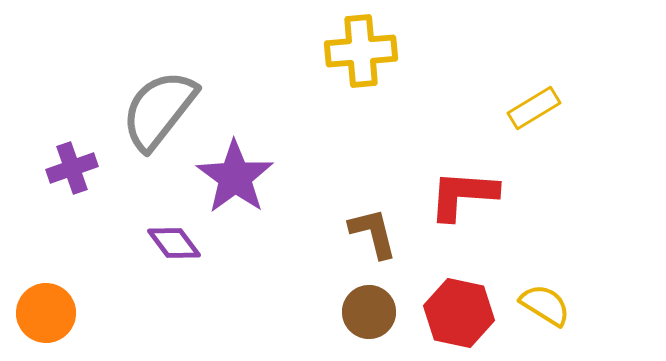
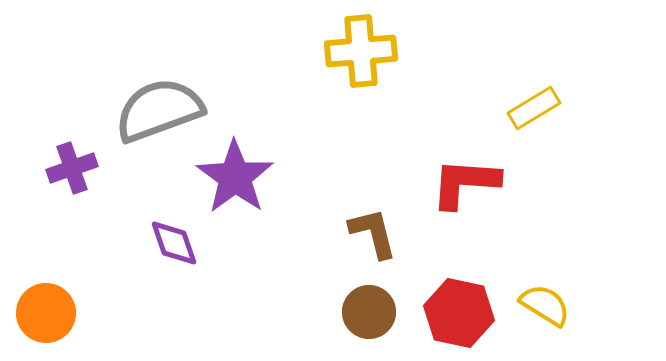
gray semicircle: rotated 32 degrees clockwise
red L-shape: moved 2 px right, 12 px up
purple diamond: rotated 18 degrees clockwise
